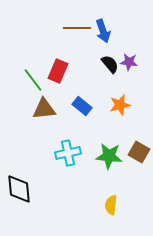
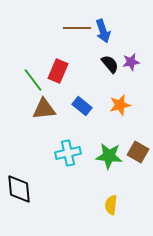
purple star: moved 2 px right; rotated 18 degrees counterclockwise
brown square: moved 1 px left
